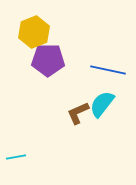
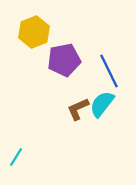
purple pentagon: moved 16 px right; rotated 12 degrees counterclockwise
blue line: moved 1 px right, 1 px down; rotated 52 degrees clockwise
brown L-shape: moved 4 px up
cyan line: rotated 48 degrees counterclockwise
